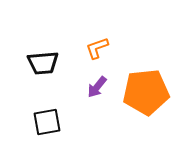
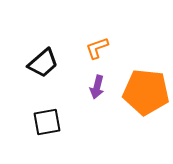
black trapezoid: rotated 36 degrees counterclockwise
purple arrow: rotated 25 degrees counterclockwise
orange pentagon: rotated 12 degrees clockwise
